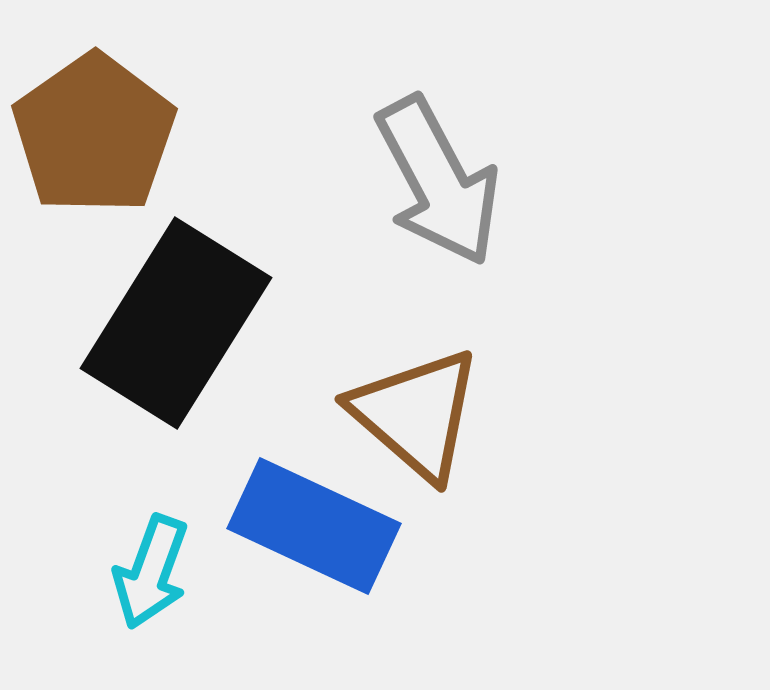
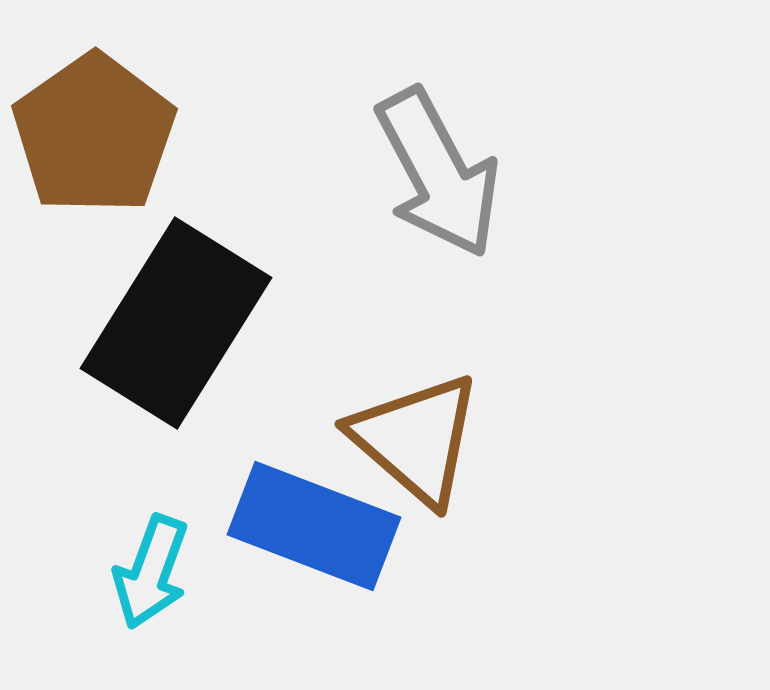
gray arrow: moved 8 px up
brown triangle: moved 25 px down
blue rectangle: rotated 4 degrees counterclockwise
